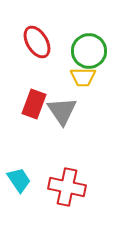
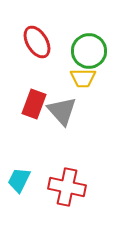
yellow trapezoid: moved 1 px down
gray triangle: rotated 8 degrees counterclockwise
cyan trapezoid: rotated 120 degrees counterclockwise
